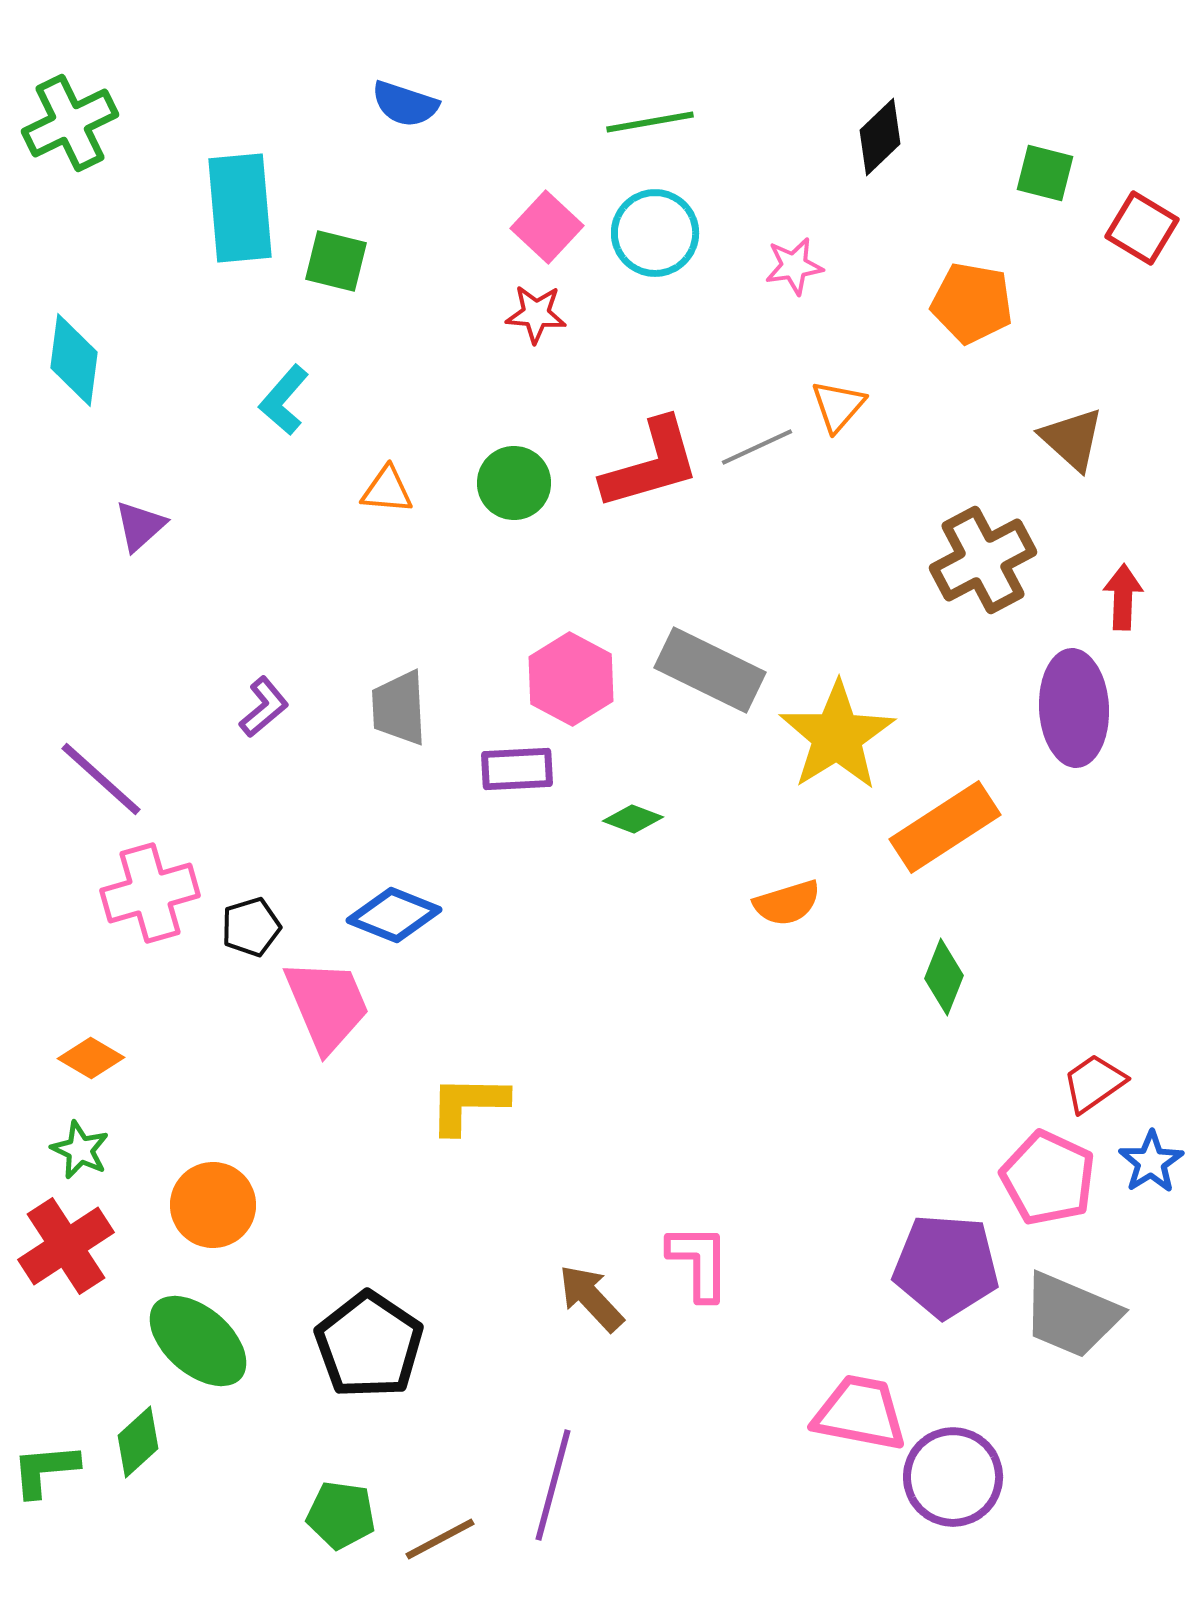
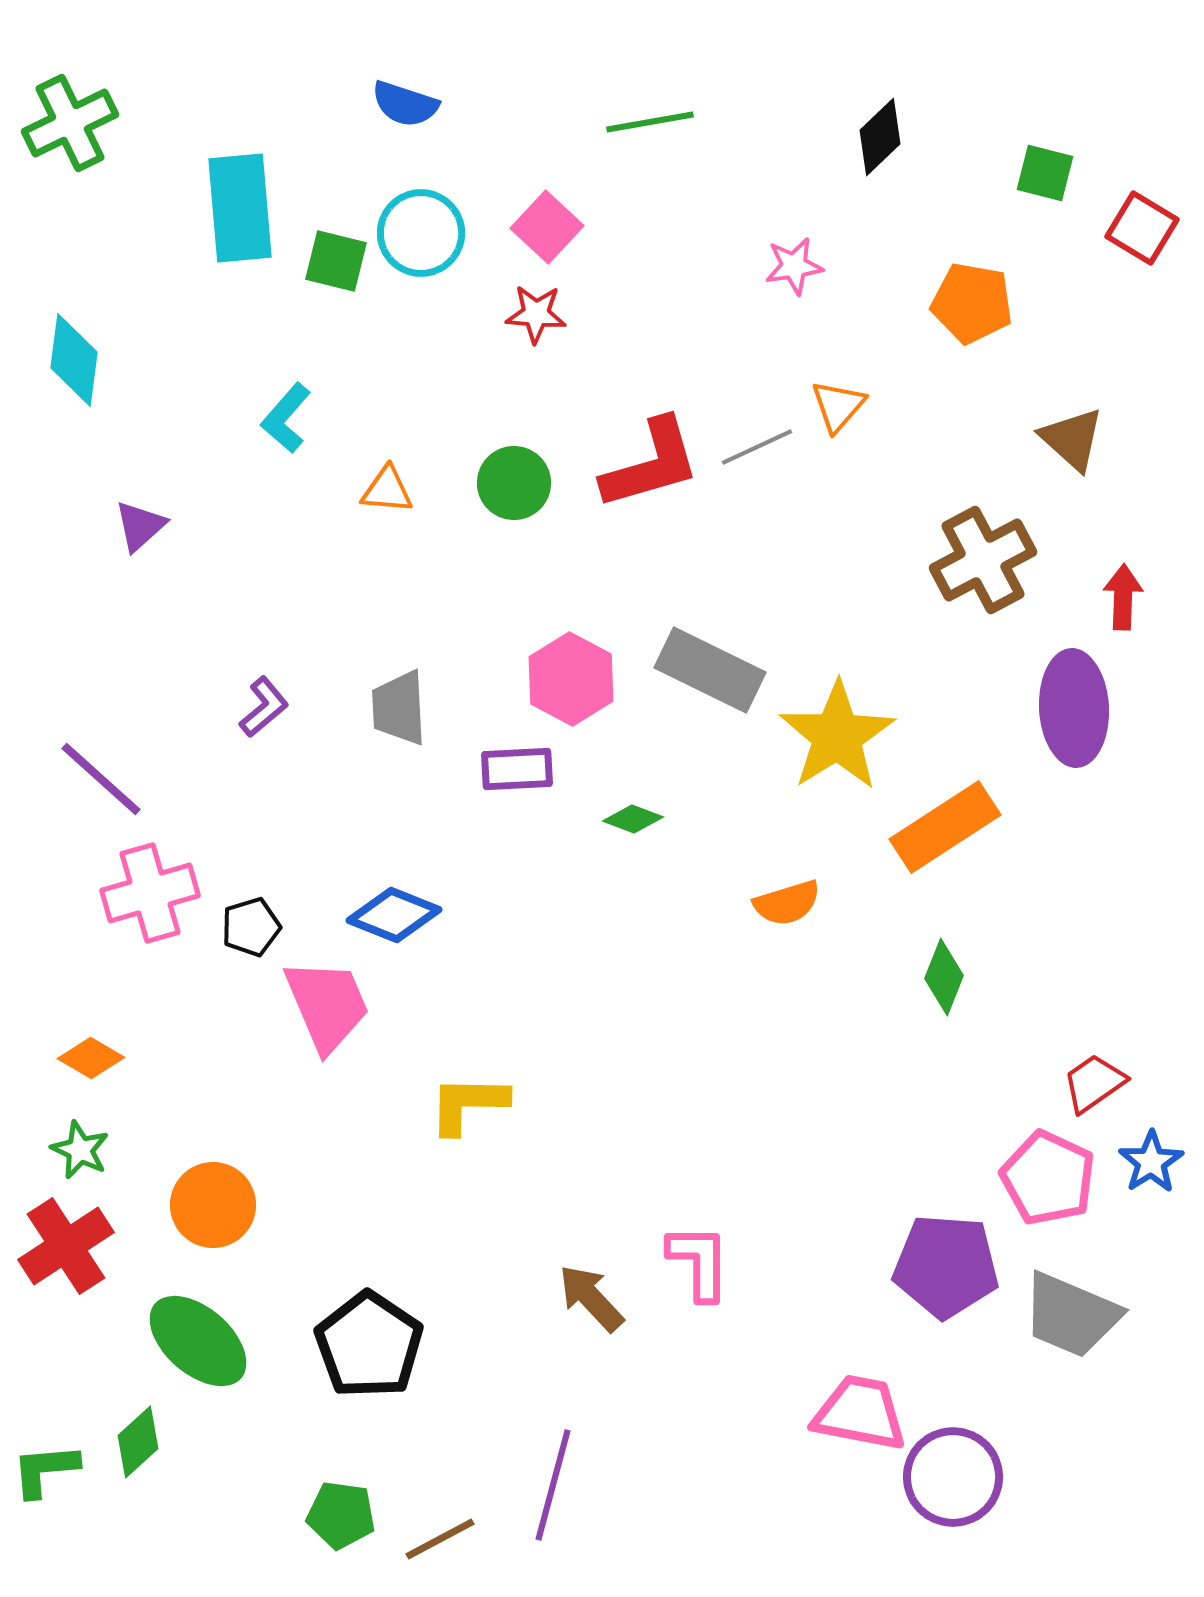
cyan circle at (655, 233): moved 234 px left
cyan L-shape at (284, 400): moved 2 px right, 18 px down
